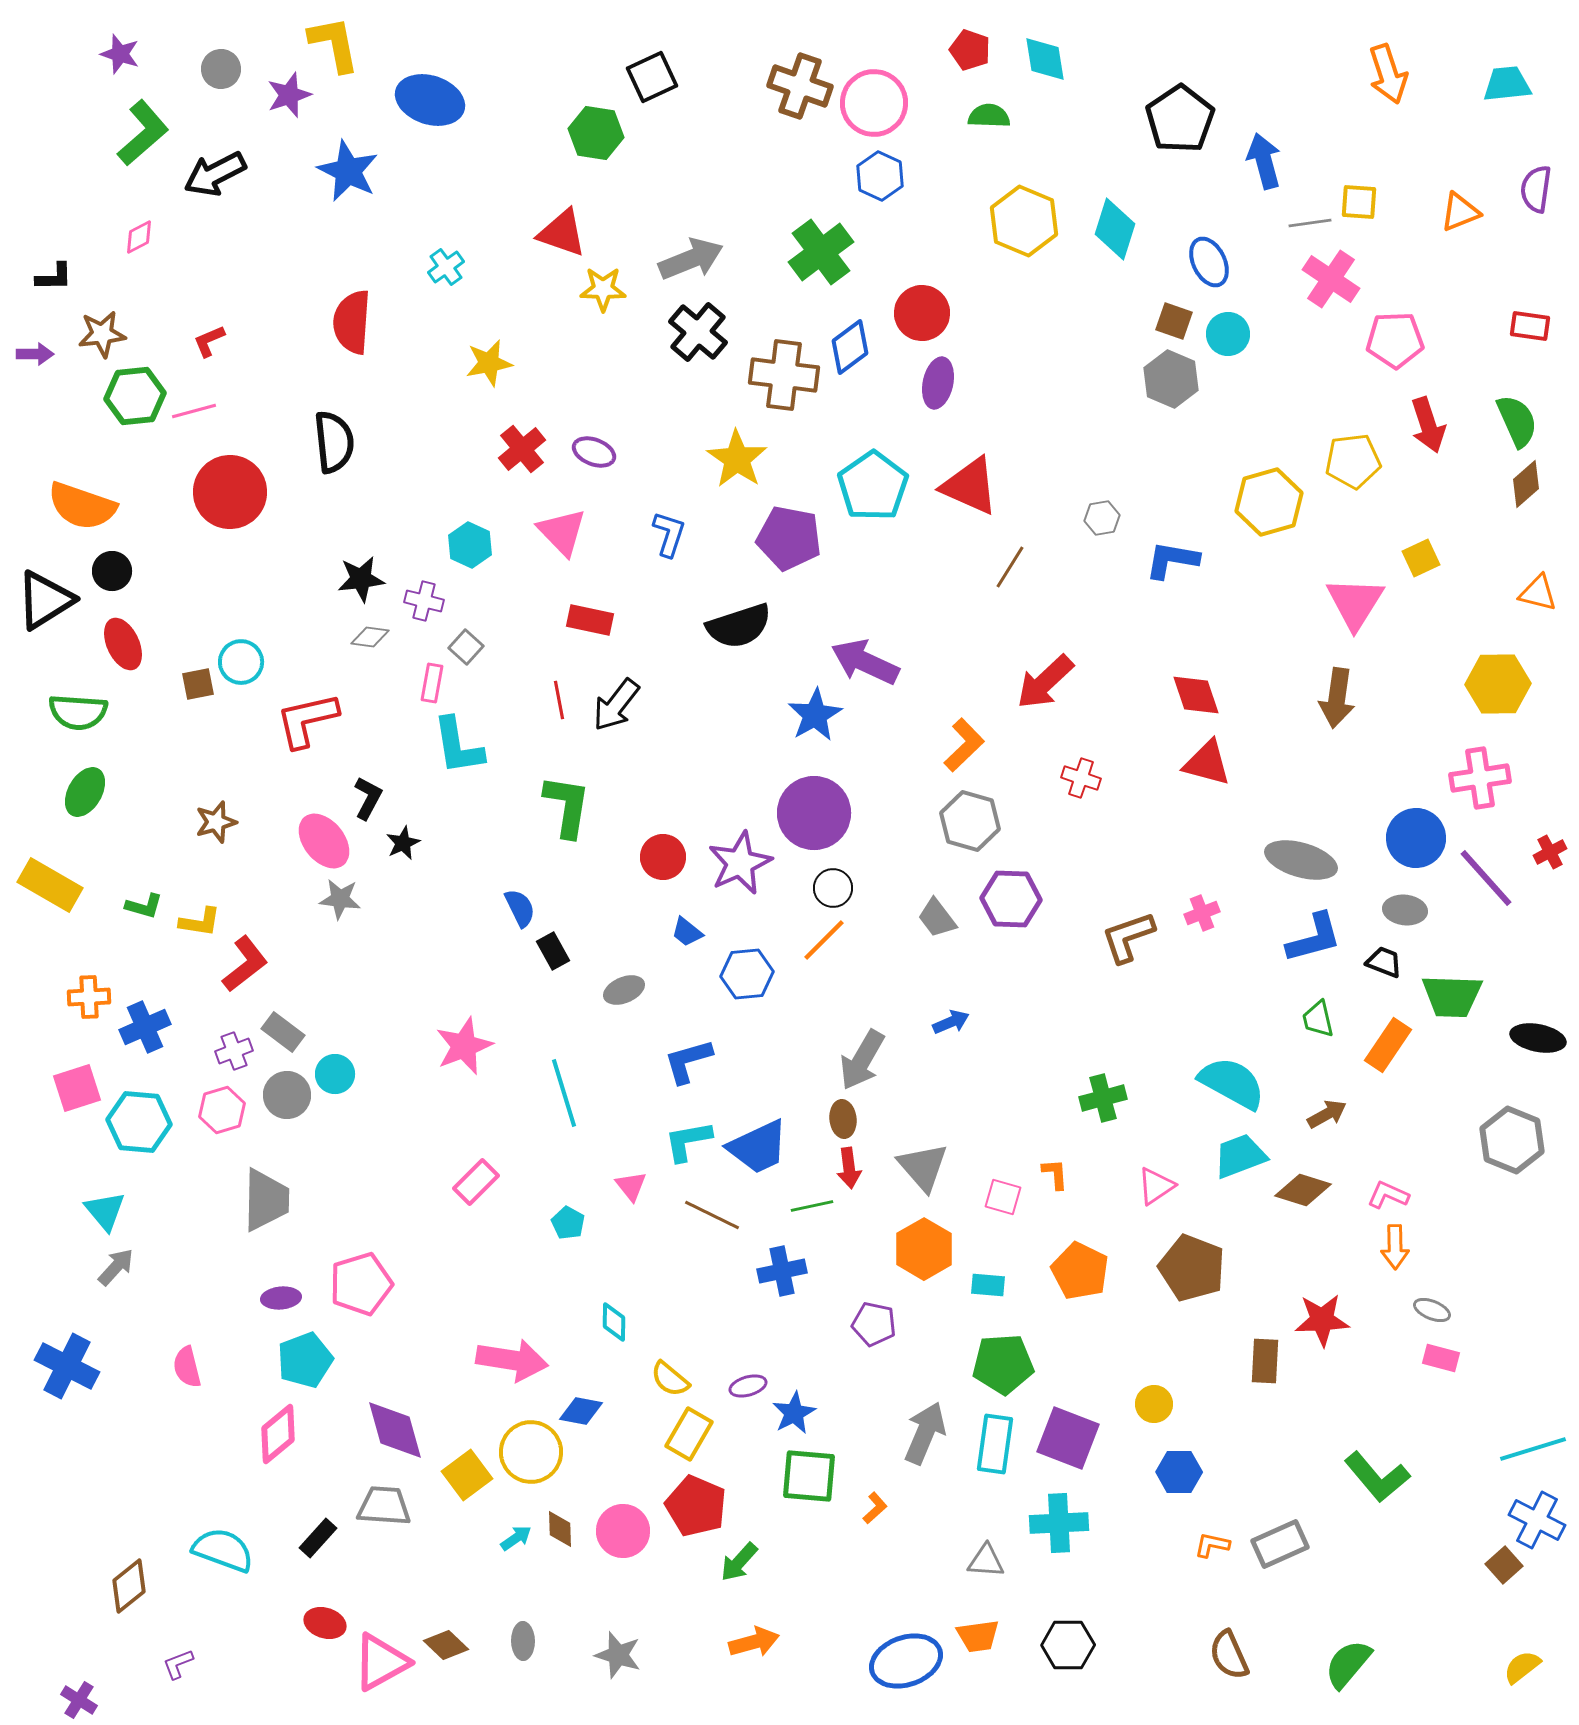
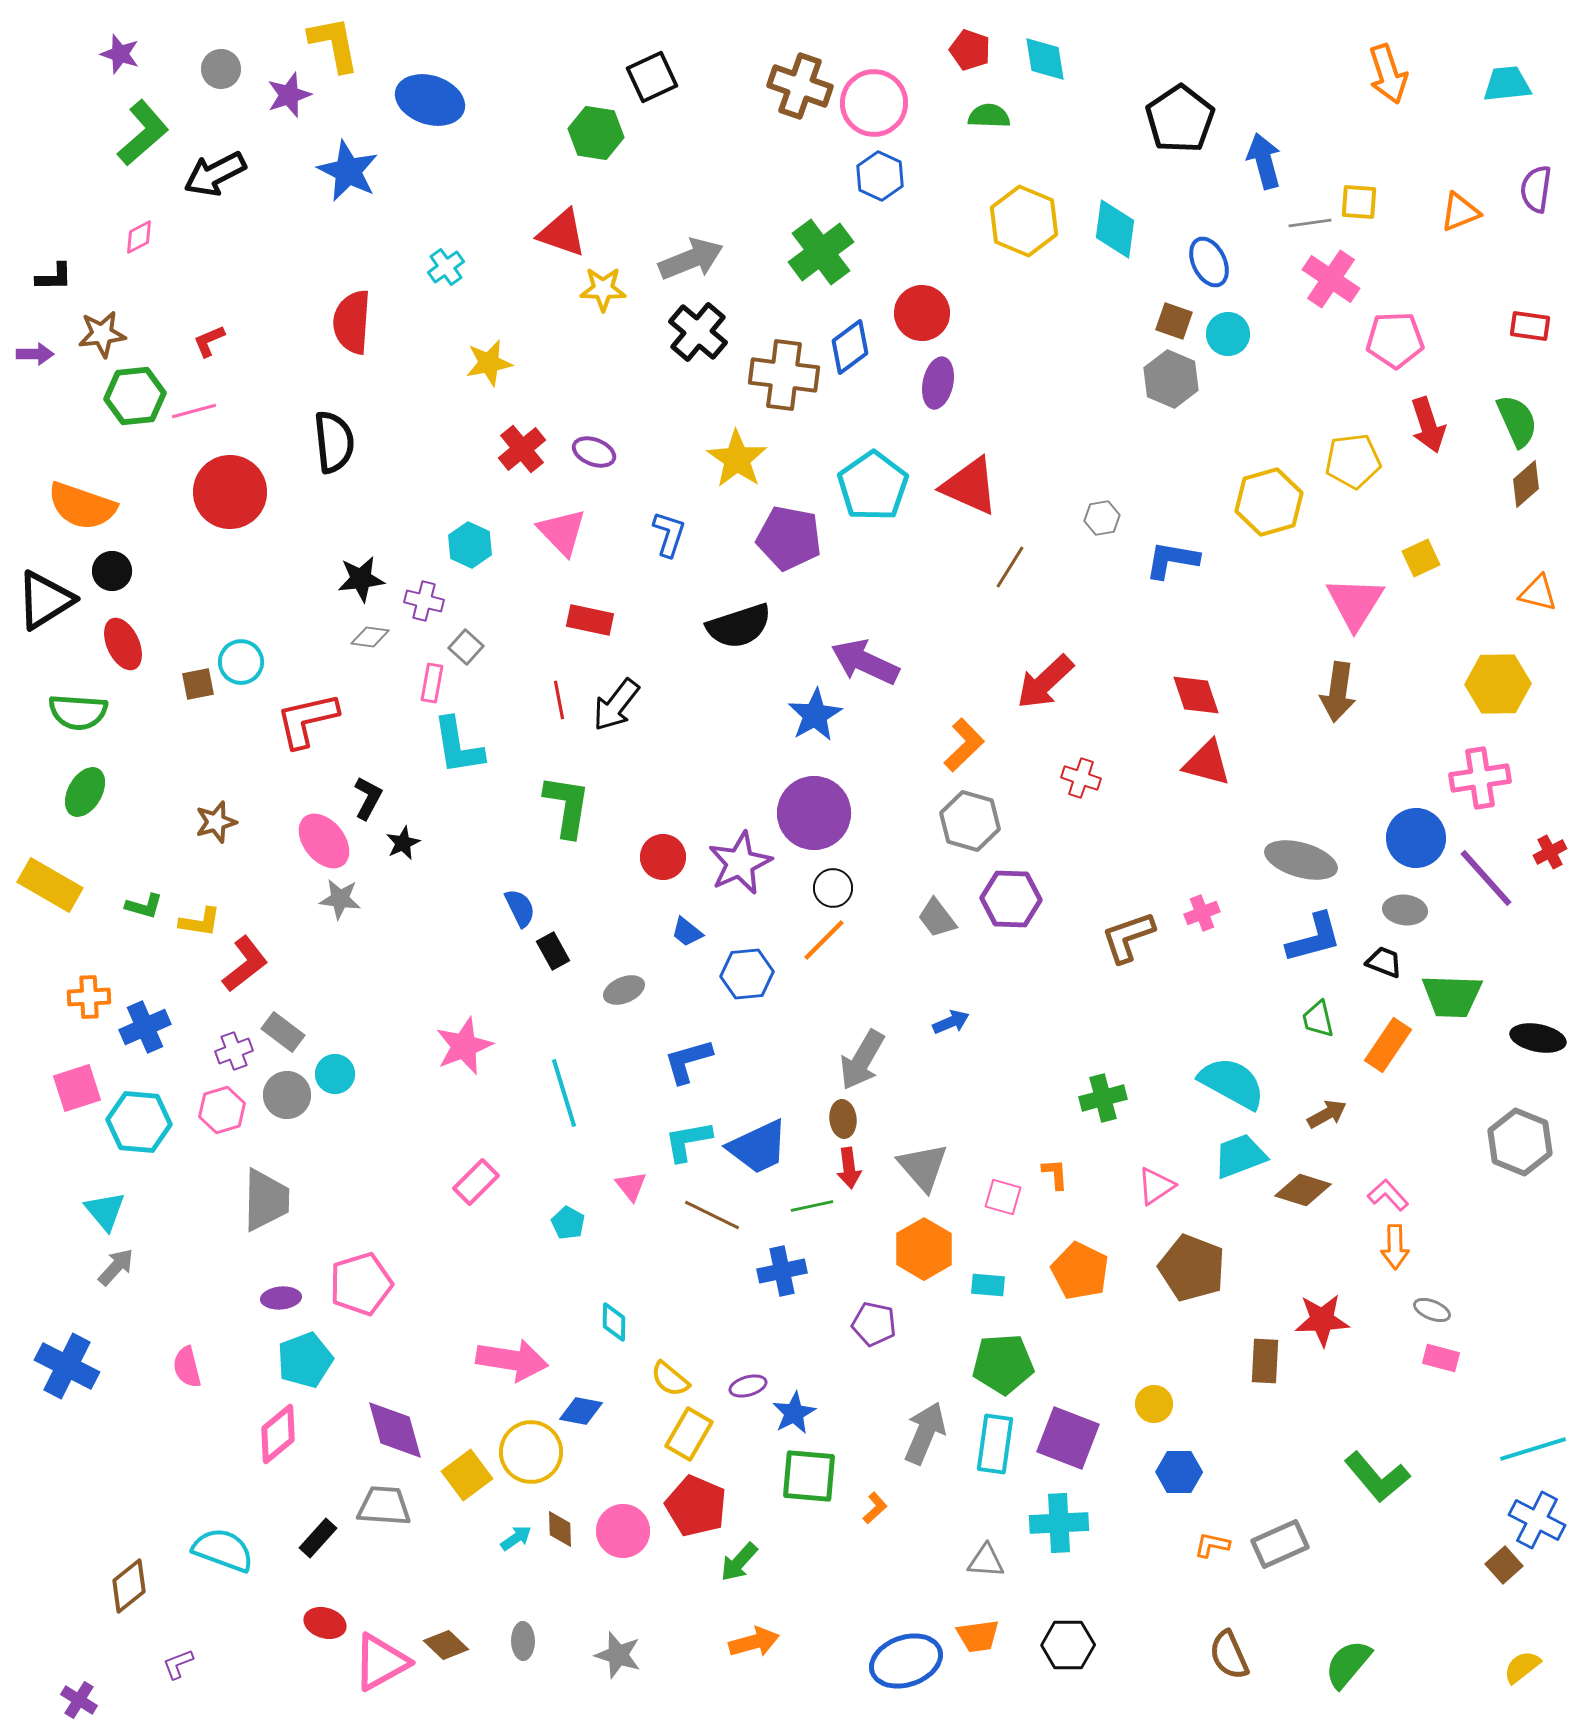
cyan diamond at (1115, 229): rotated 10 degrees counterclockwise
brown arrow at (1337, 698): moved 1 px right, 6 px up
gray hexagon at (1512, 1140): moved 8 px right, 2 px down
pink L-shape at (1388, 1195): rotated 24 degrees clockwise
